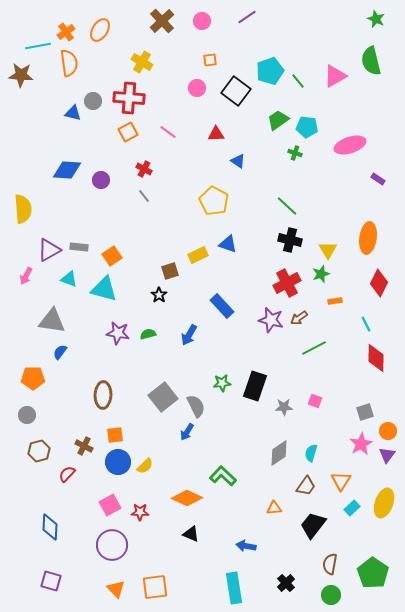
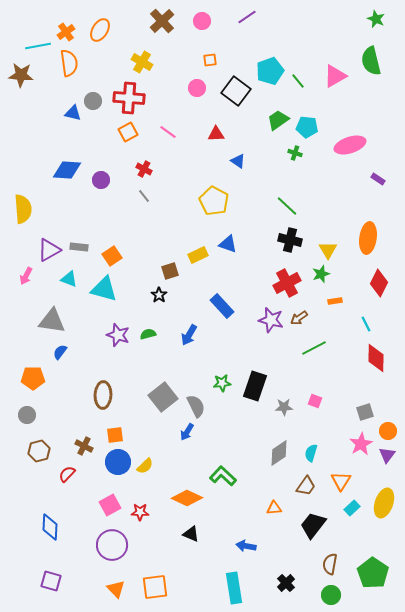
purple star at (118, 333): moved 2 px down; rotated 10 degrees clockwise
